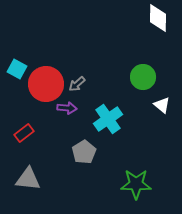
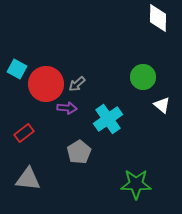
gray pentagon: moved 5 px left
